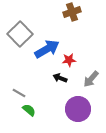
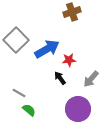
gray square: moved 4 px left, 6 px down
black arrow: rotated 32 degrees clockwise
